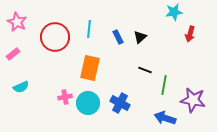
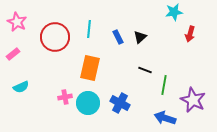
purple star: rotated 15 degrees clockwise
